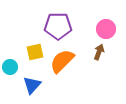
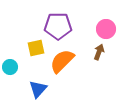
yellow square: moved 1 px right, 4 px up
blue triangle: moved 6 px right, 4 px down
